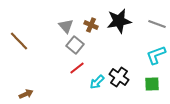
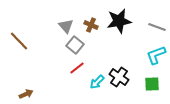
gray line: moved 3 px down
